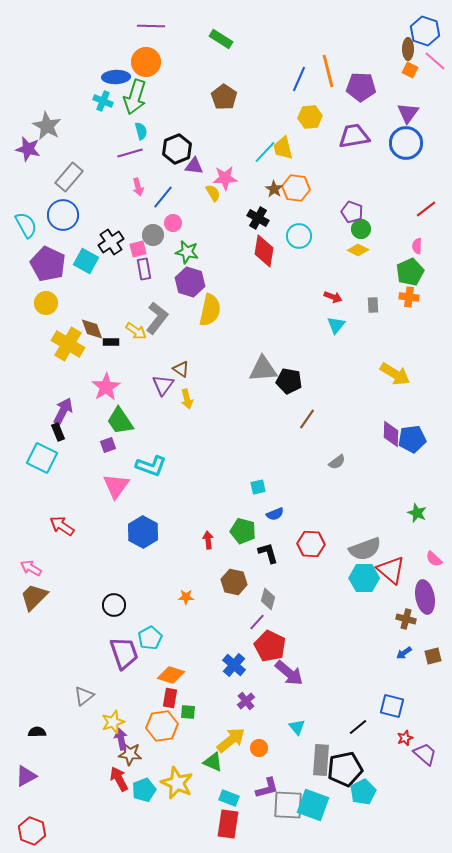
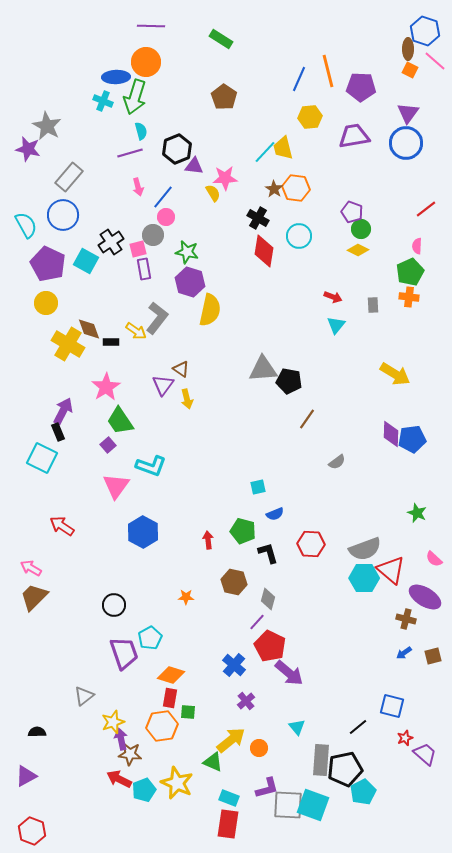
pink circle at (173, 223): moved 7 px left, 6 px up
brown diamond at (92, 329): moved 3 px left
purple square at (108, 445): rotated 21 degrees counterclockwise
purple ellipse at (425, 597): rotated 48 degrees counterclockwise
red arrow at (119, 779): rotated 35 degrees counterclockwise
